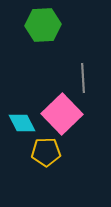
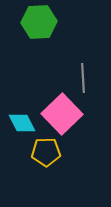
green hexagon: moved 4 px left, 3 px up
